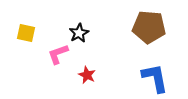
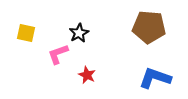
blue L-shape: rotated 60 degrees counterclockwise
